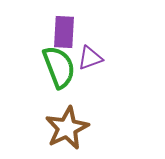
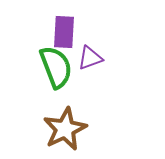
green semicircle: moved 3 px left
brown star: moved 2 px left, 1 px down
